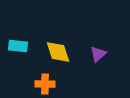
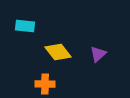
cyan rectangle: moved 7 px right, 20 px up
yellow diamond: rotated 20 degrees counterclockwise
